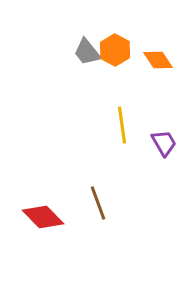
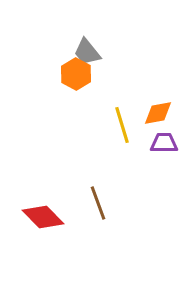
orange hexagon: moved 39 px left, 24 px down
orange diamond: moved 53 px down; rotated 68 degrees counterclockwise
yellow line: rotated 9 degrees counterclockwise
purple trapezoid: rotated 60 degrees counterclockwise
